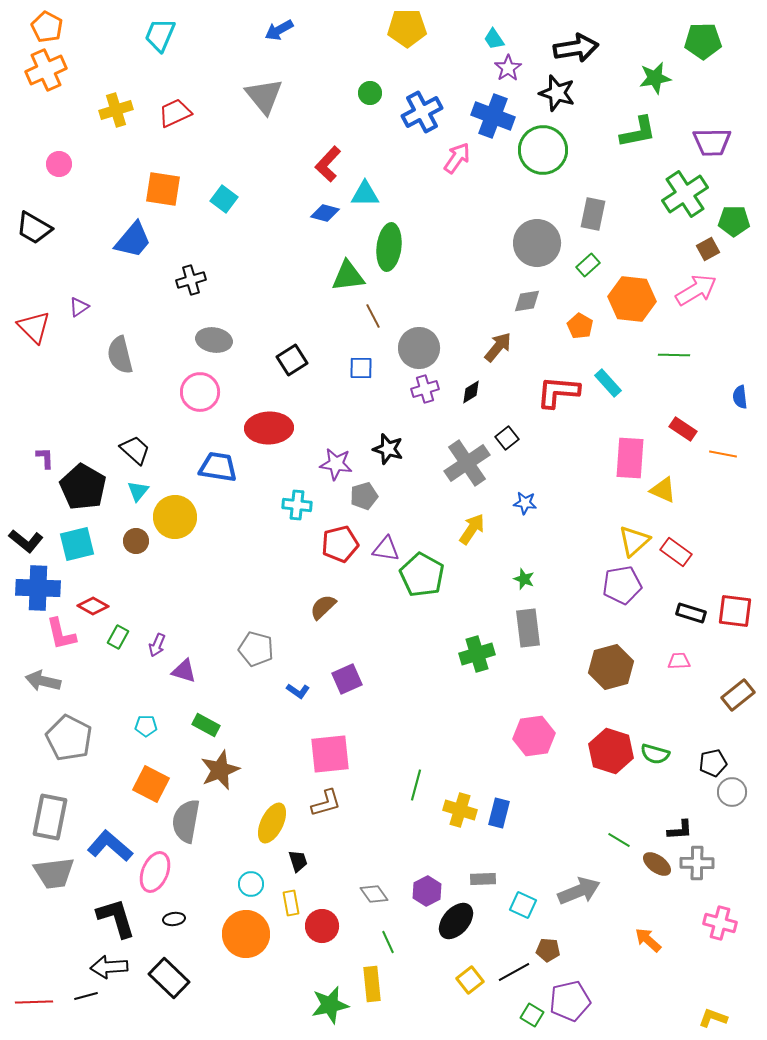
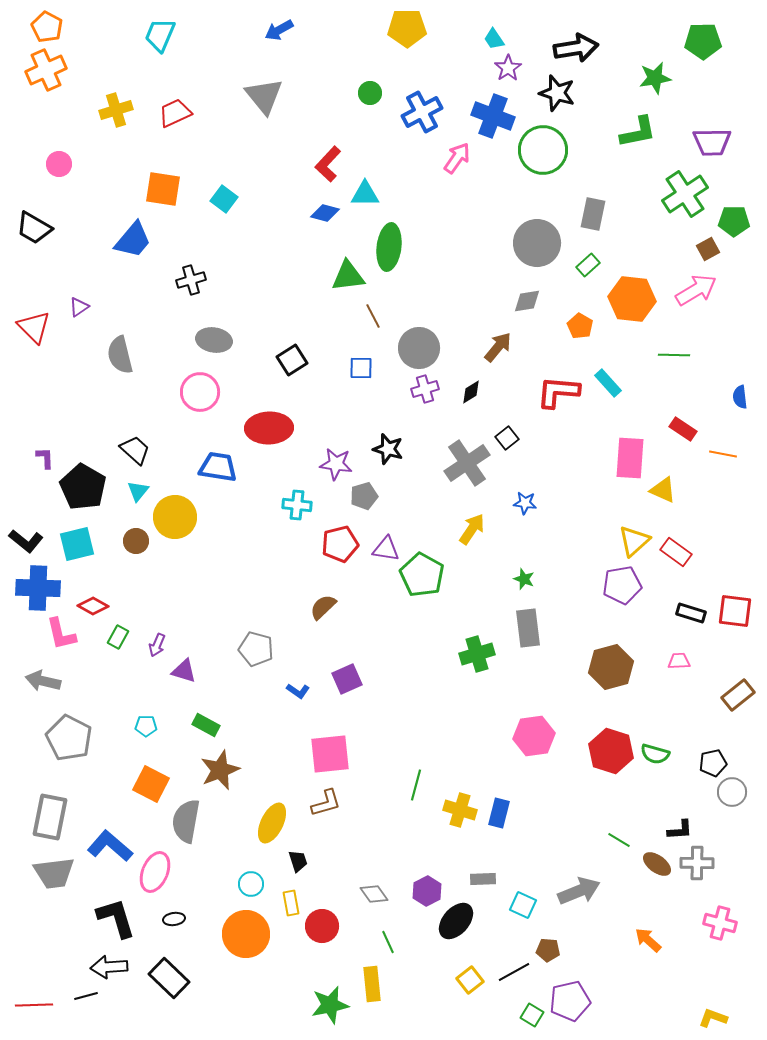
red line at (34, 1002): moved 3 px down
